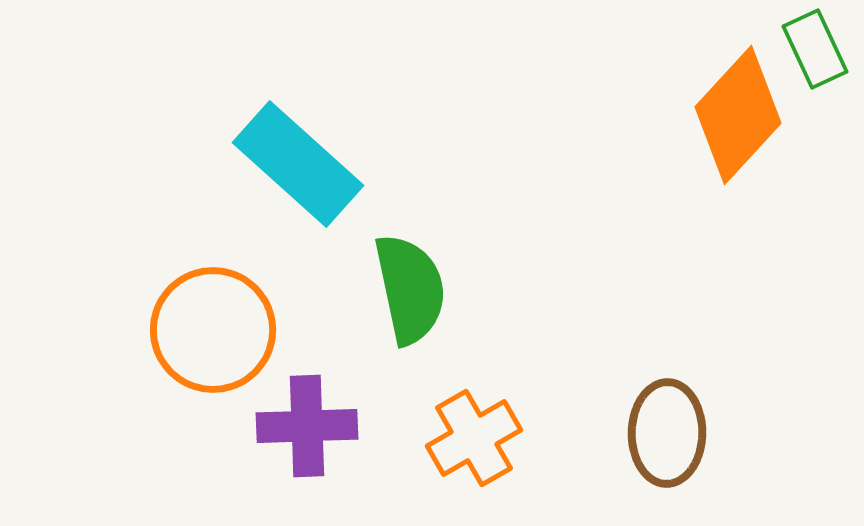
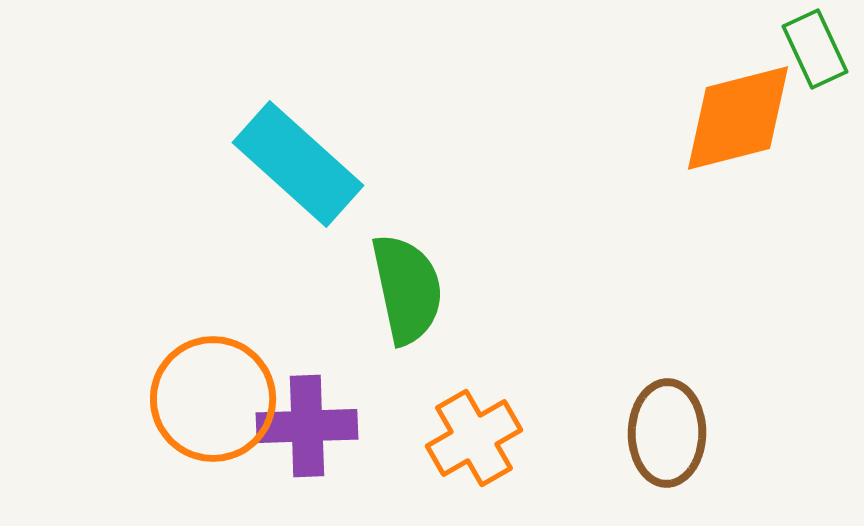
orange diamond: moved 3 px down; rotated 33 degrees clockwise
green semicircle: moved 3 px left
orange circle: moved 69 px down
